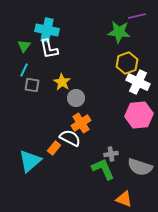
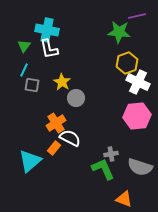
pink hexagon: moved 2 px left, 1 px down
orange cross: moved 25 px left
